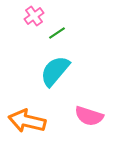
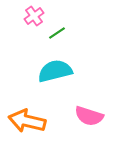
cyan semicircle: rotated 36 degrees clockwise
